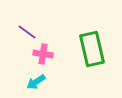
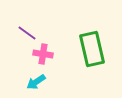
purple line: moved 1 px down
